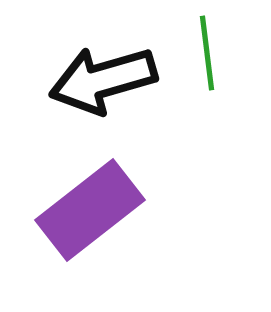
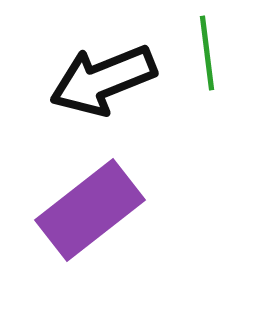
black arrow: rotated 6 degrees counterclockwise
